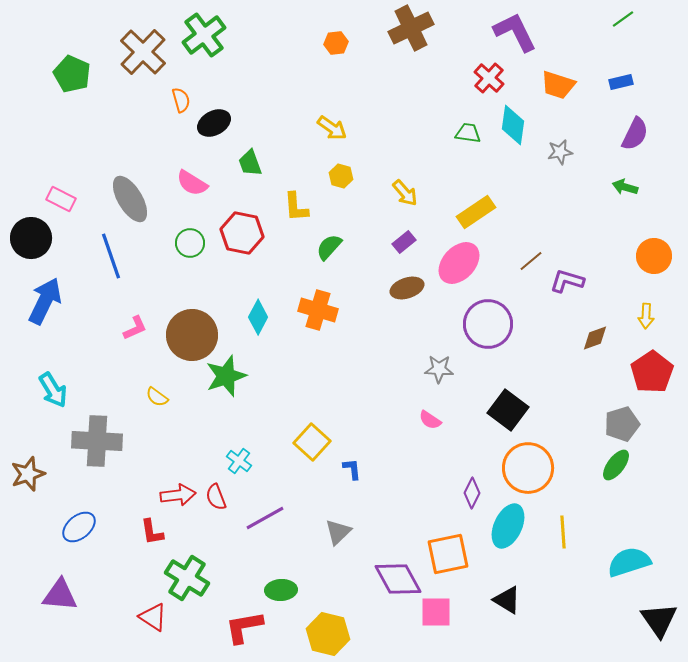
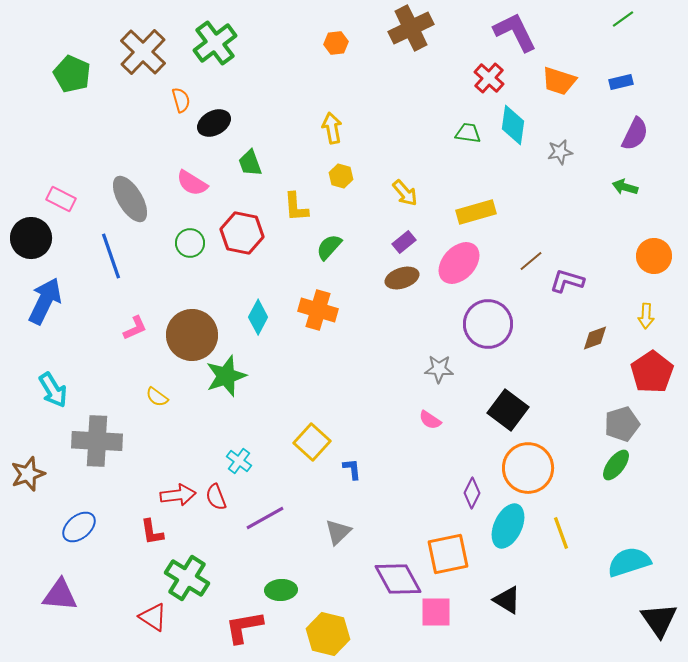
green cross at (204, 35): moved 11 px right, 8 px down
orange trapezoid at (558, 85): moved 1 px right, 4 px up
yellow arrow at (332, 128): rotated 136 degrees counterclockwise
yellow rectangle at (476, 212): rotated 18 degrees clockwise
brown ellipse at (407, 288): moved 5 px left, 10 px up
yellow line at (563, 532): moved 2 px left, 1 px down; rotated 16 degrees counterclockwise
